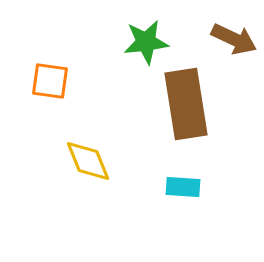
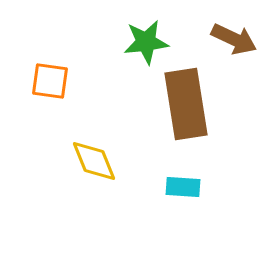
yellow diamond: moved 6 px right
